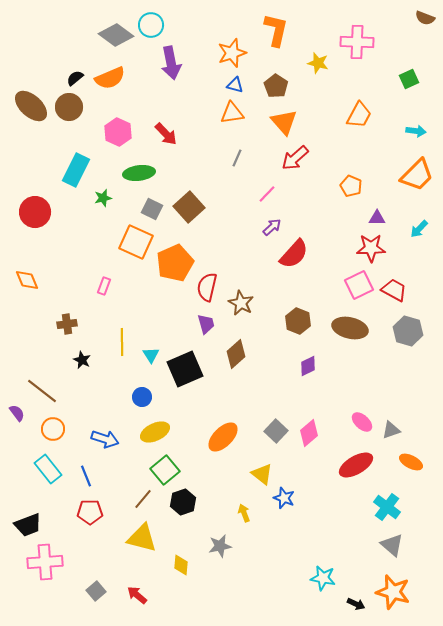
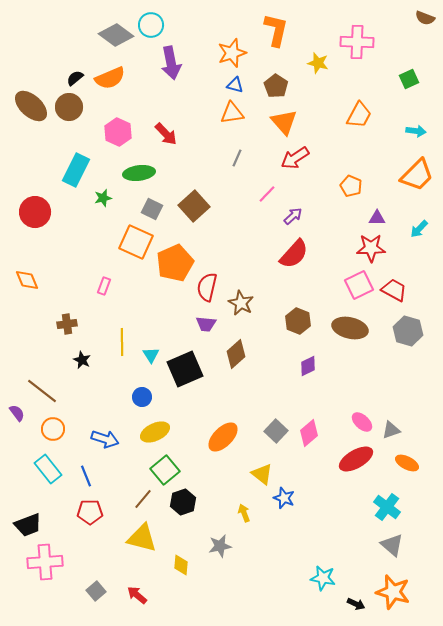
red arrow at (295, 158): rotated 8 degrees clockwise
brown square at (189, 207): moved 5 px right, 1 px up
purple arrow at (272, 227): moved 21 px right, 11 px up
purple trapezoid at (206, 324): rotated 110 degrees clockwise
orange ellipse at (411, 462): moved 4 px left, 1 px down
red ellipse at (356, 465): moved 6 px up
